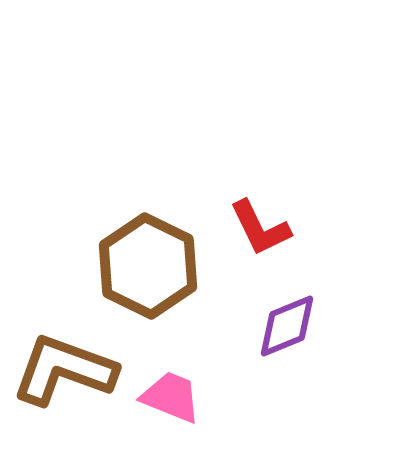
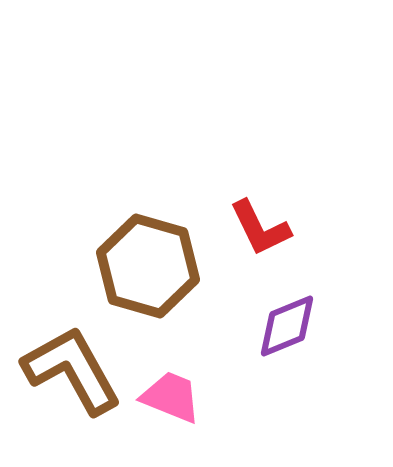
brown hexagon: rotated 10 degrees counterclockwise
brown L-shape: moved 8 px right; rotated 41 degrees clockwise
